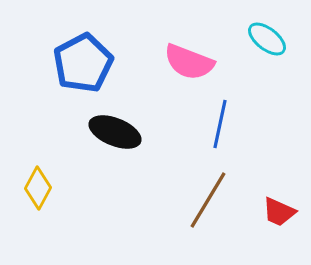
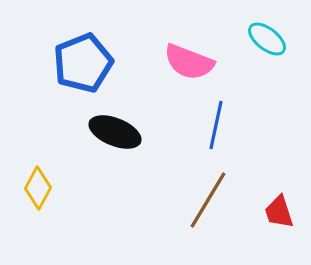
blue pentagon: rotated 6 degrees clockwise
blue line: moved 4 px left, 1 px down
red trapezoid: rotated 48 degrees clockwise
